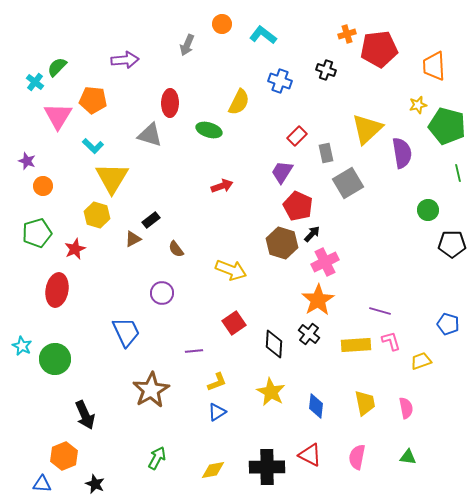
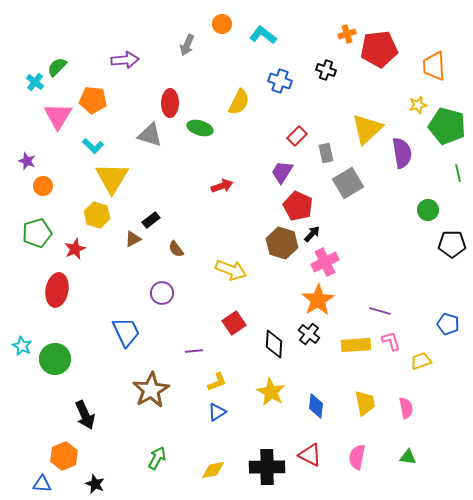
green ellipse at (209, 130): moved 9 px left, 2 px up
